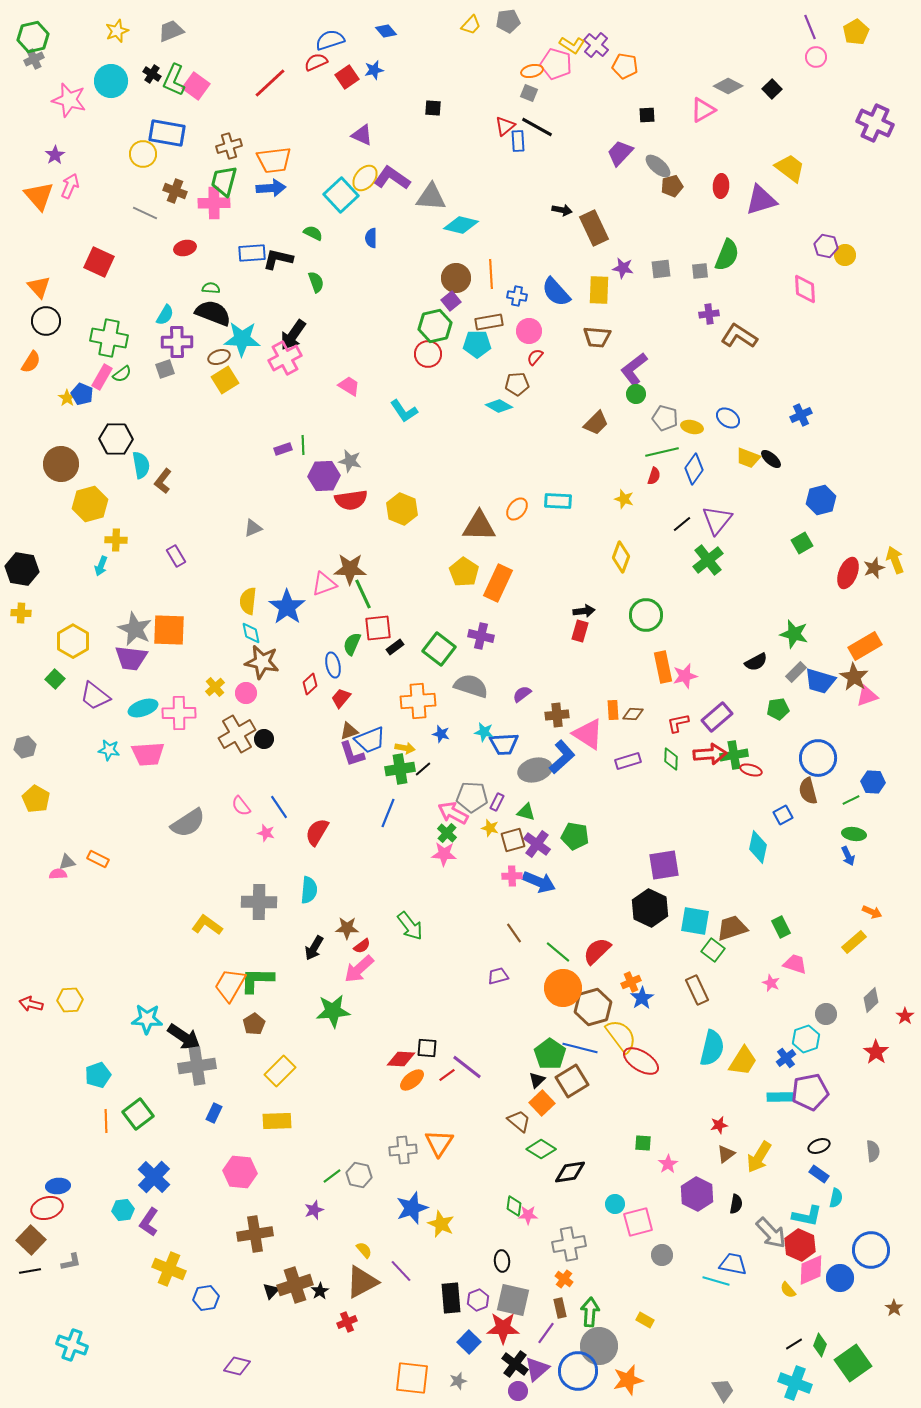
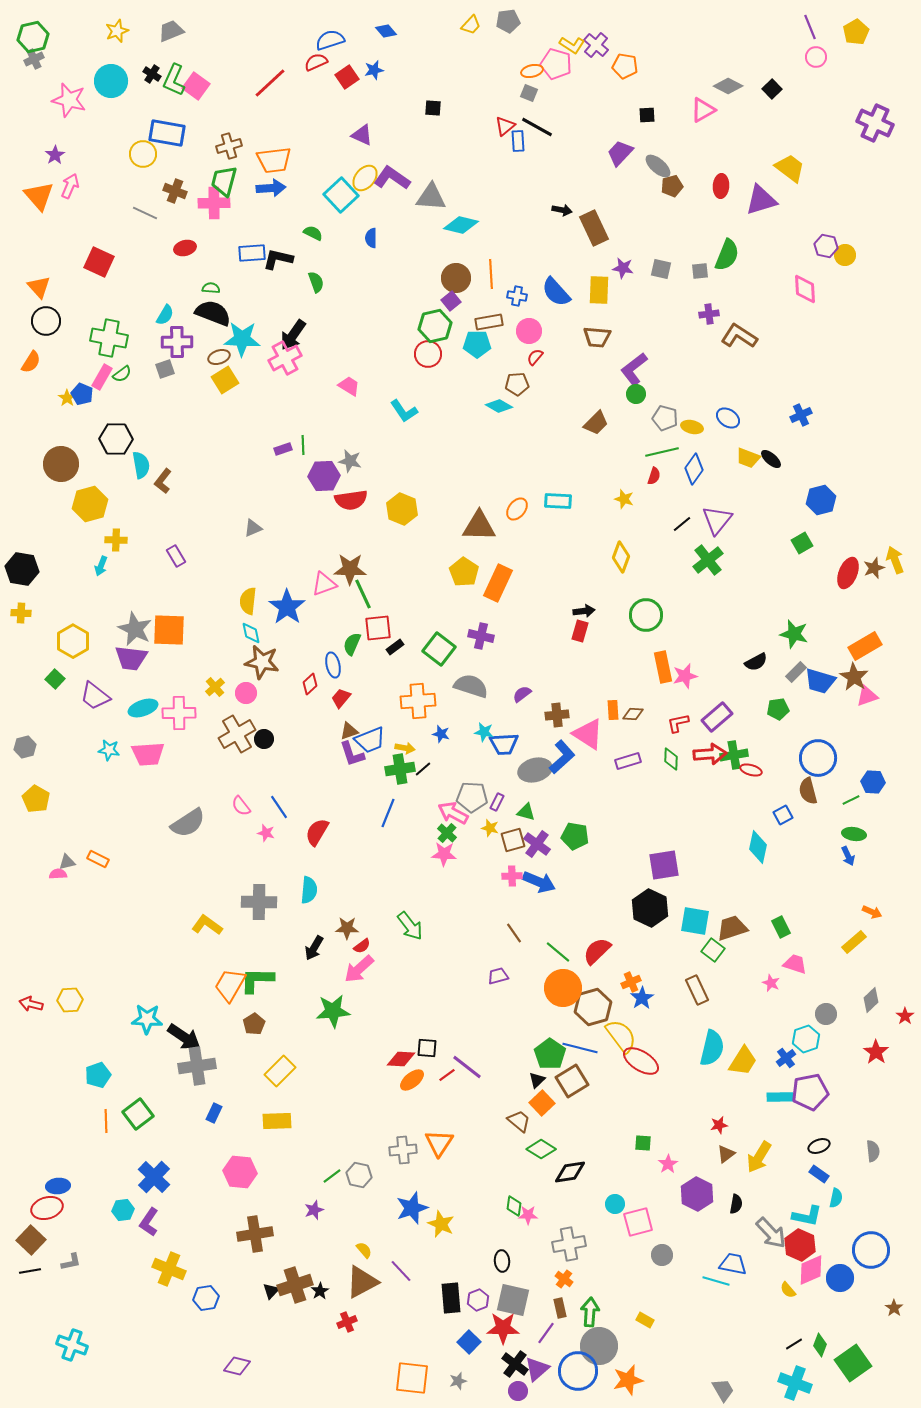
gray square at (661, 269): rotated 20 degrees clockwise
